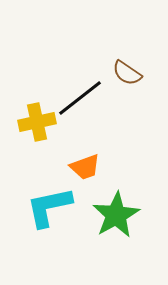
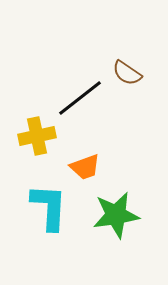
yellow cross: moved 14 px down
cyan L-shape: rotated 105 degrees clockwise
green star: rotated 21 degrees clockwise
